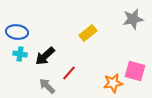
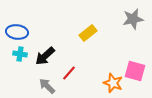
orange star: rotated 30 degrees clockwise
